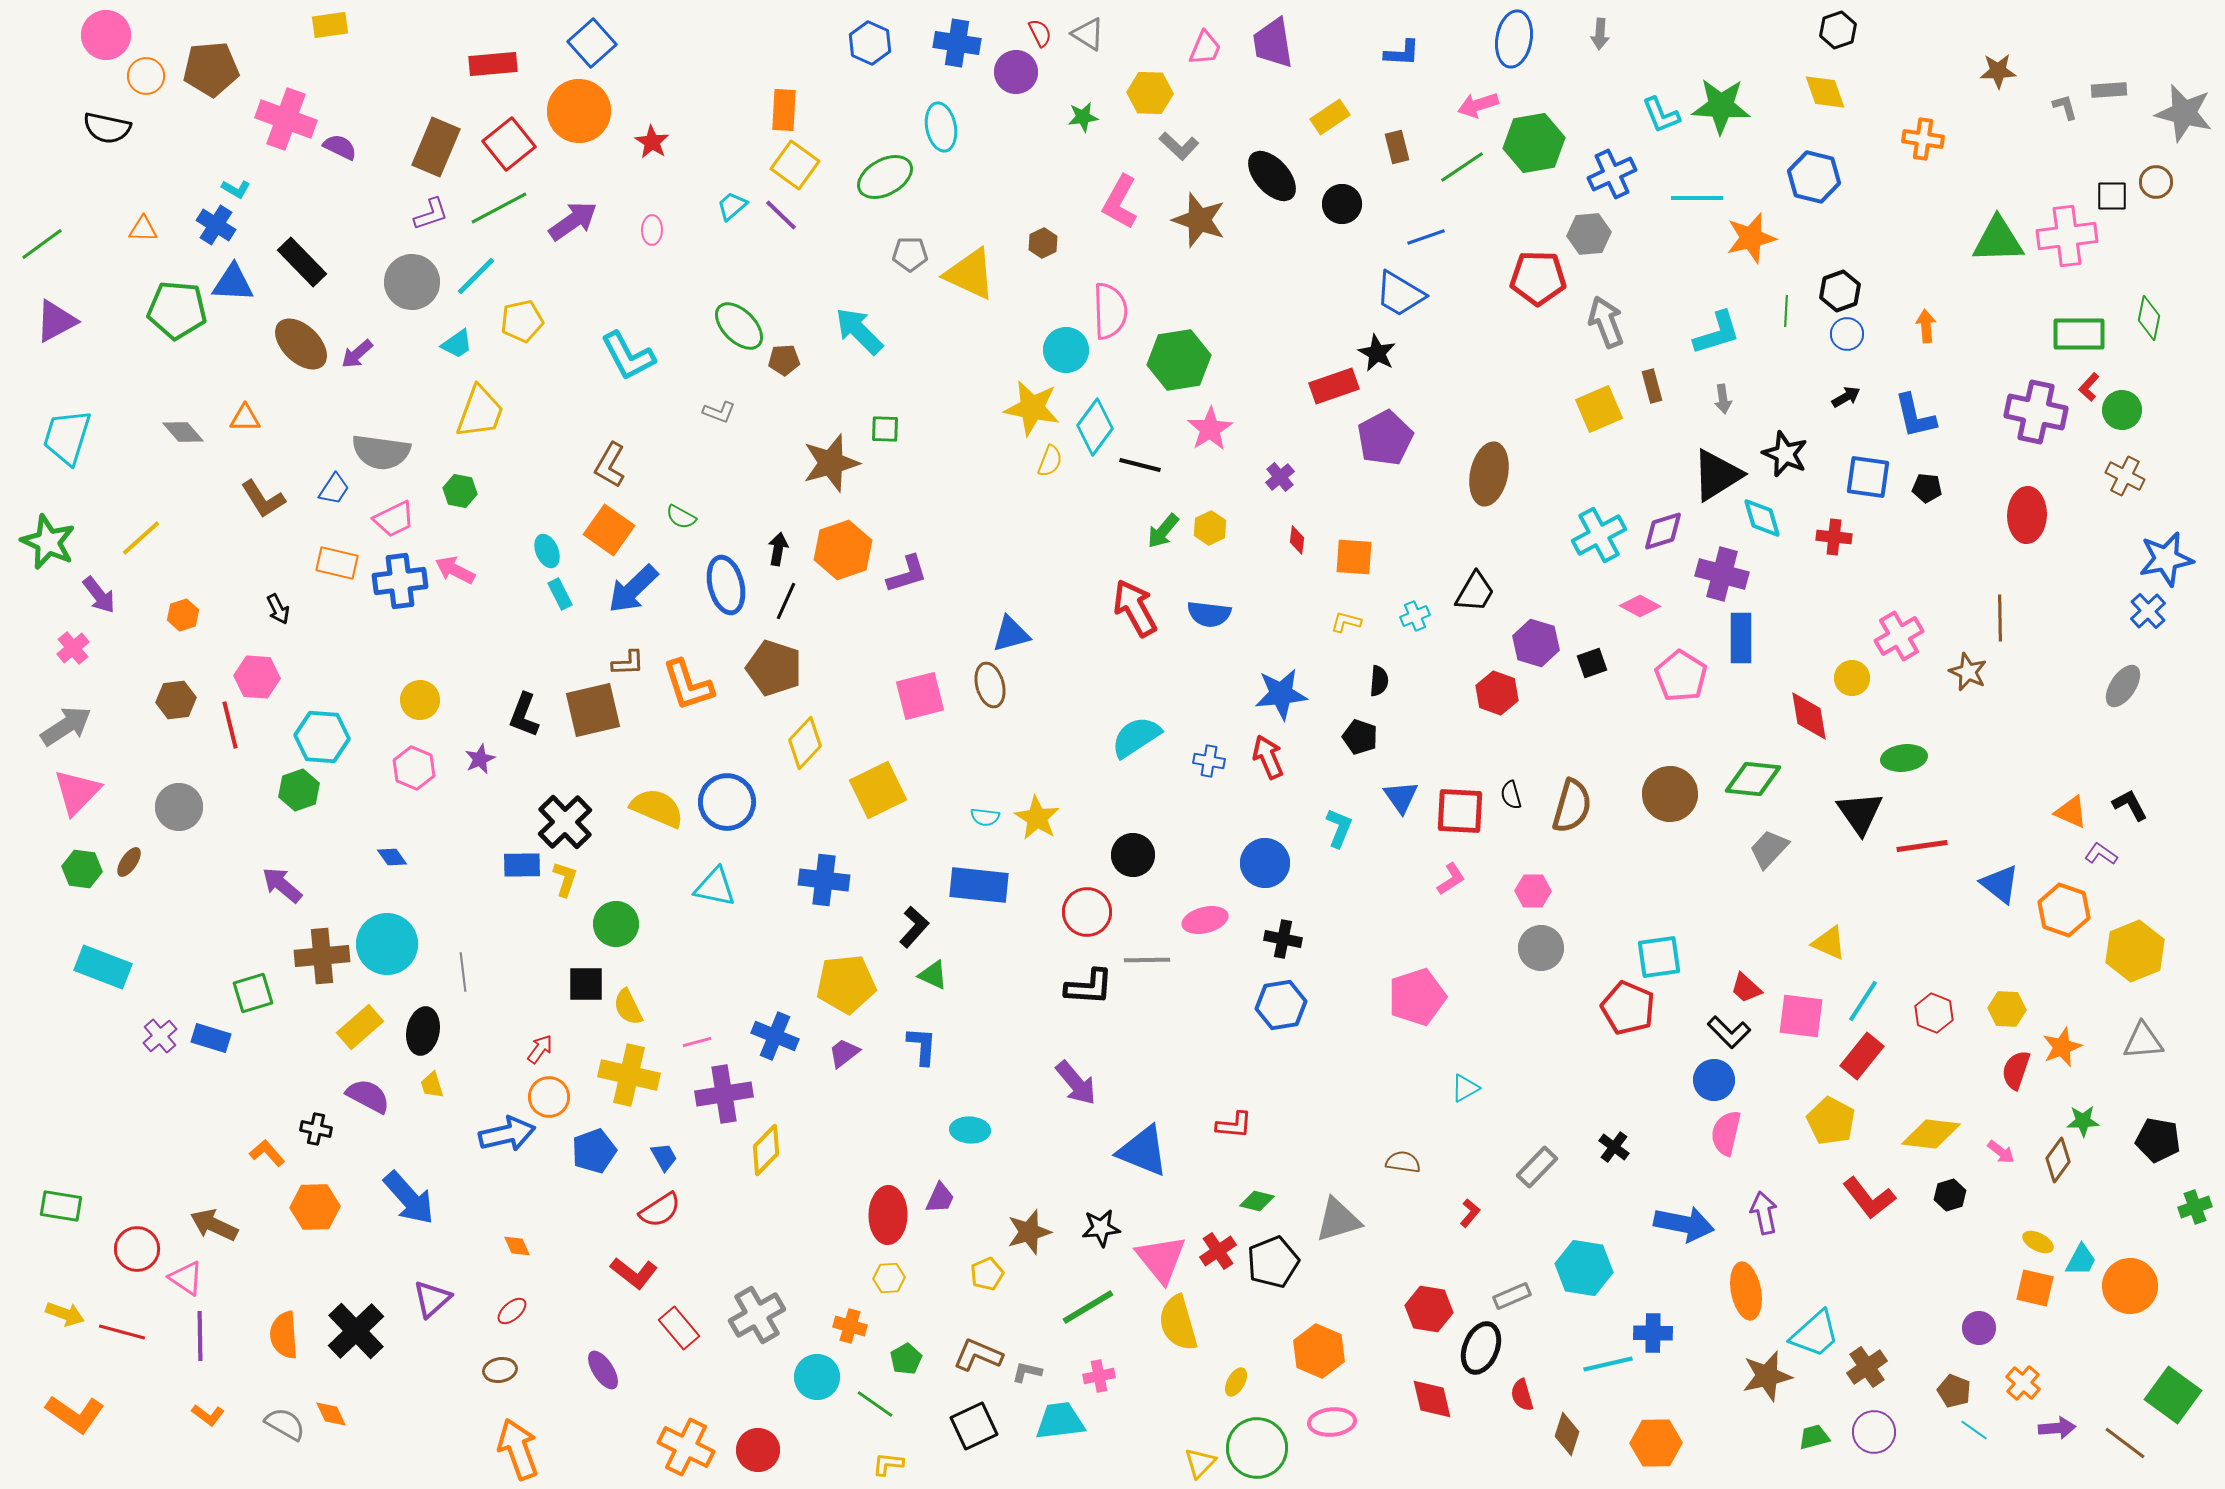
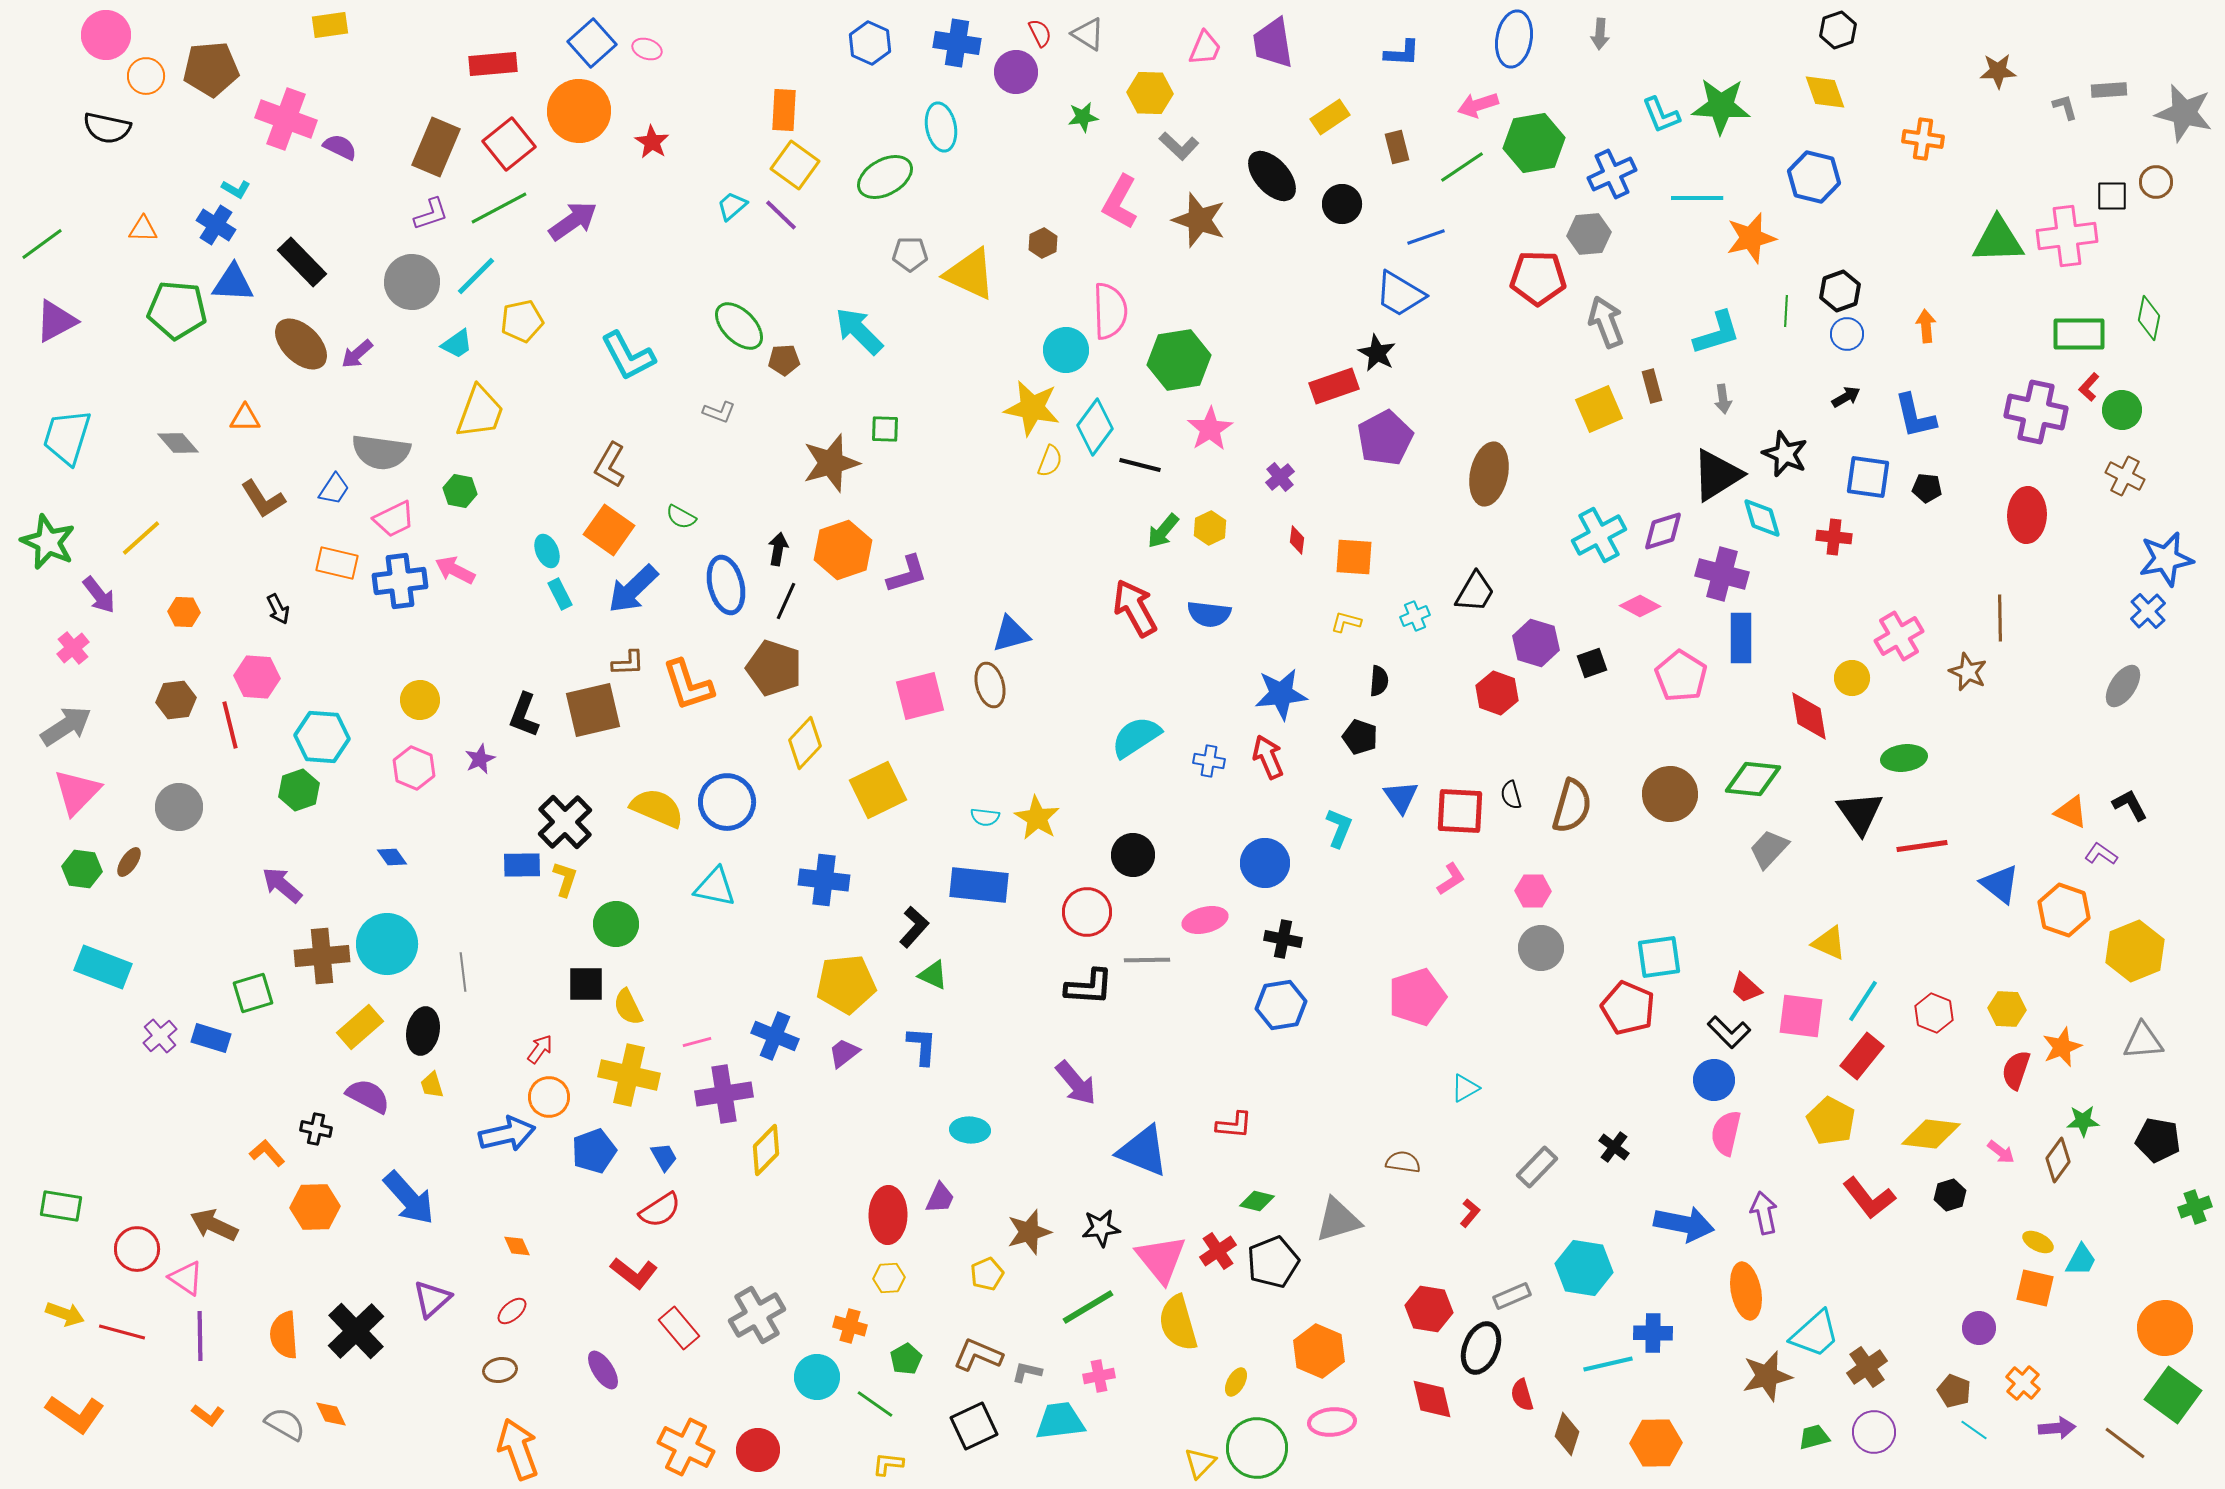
pink ellipse at (652, 230): moved 5 px left, 181 px up; rotated 72 degrees counterclockwise
gray diamond at (183, 432): moved 5 px left, 11 px down
orange hexagon at (183, 615): moved 1 px right, 3 px up; rotated 20 degrees clockwise
orange circle at (2130, 1286): moved 35 px right, 42 px down
